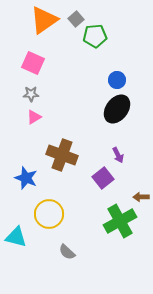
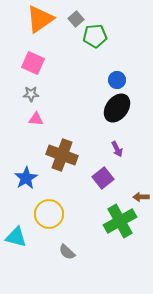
orange triangle: moved 4 px left, 1 px up
black ellipse: moved 1 px up
pink triangle: moved 2 px right, 2 px down; rotated 35 degrees clockwise
purple arrow: moved 1 px left, 6 px up
blue star: rotated 20 degrees clockwise
